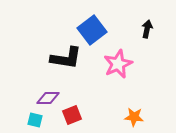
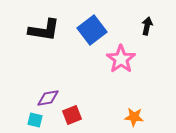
black arrow: moved 3 px up
black L-shape: moved 22 px left, 28 px up
pink star: moved 3 px right, 5 px up; rotated 12 degrees counterclockwise
purple diamond: rotated 10 degrees counterclockwise
